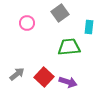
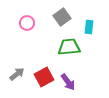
gray square: moved 2 px right, 4 px down
red square: rotated 18 degrees clockwise
purple arrow: rotated 36 degrees clockwise
